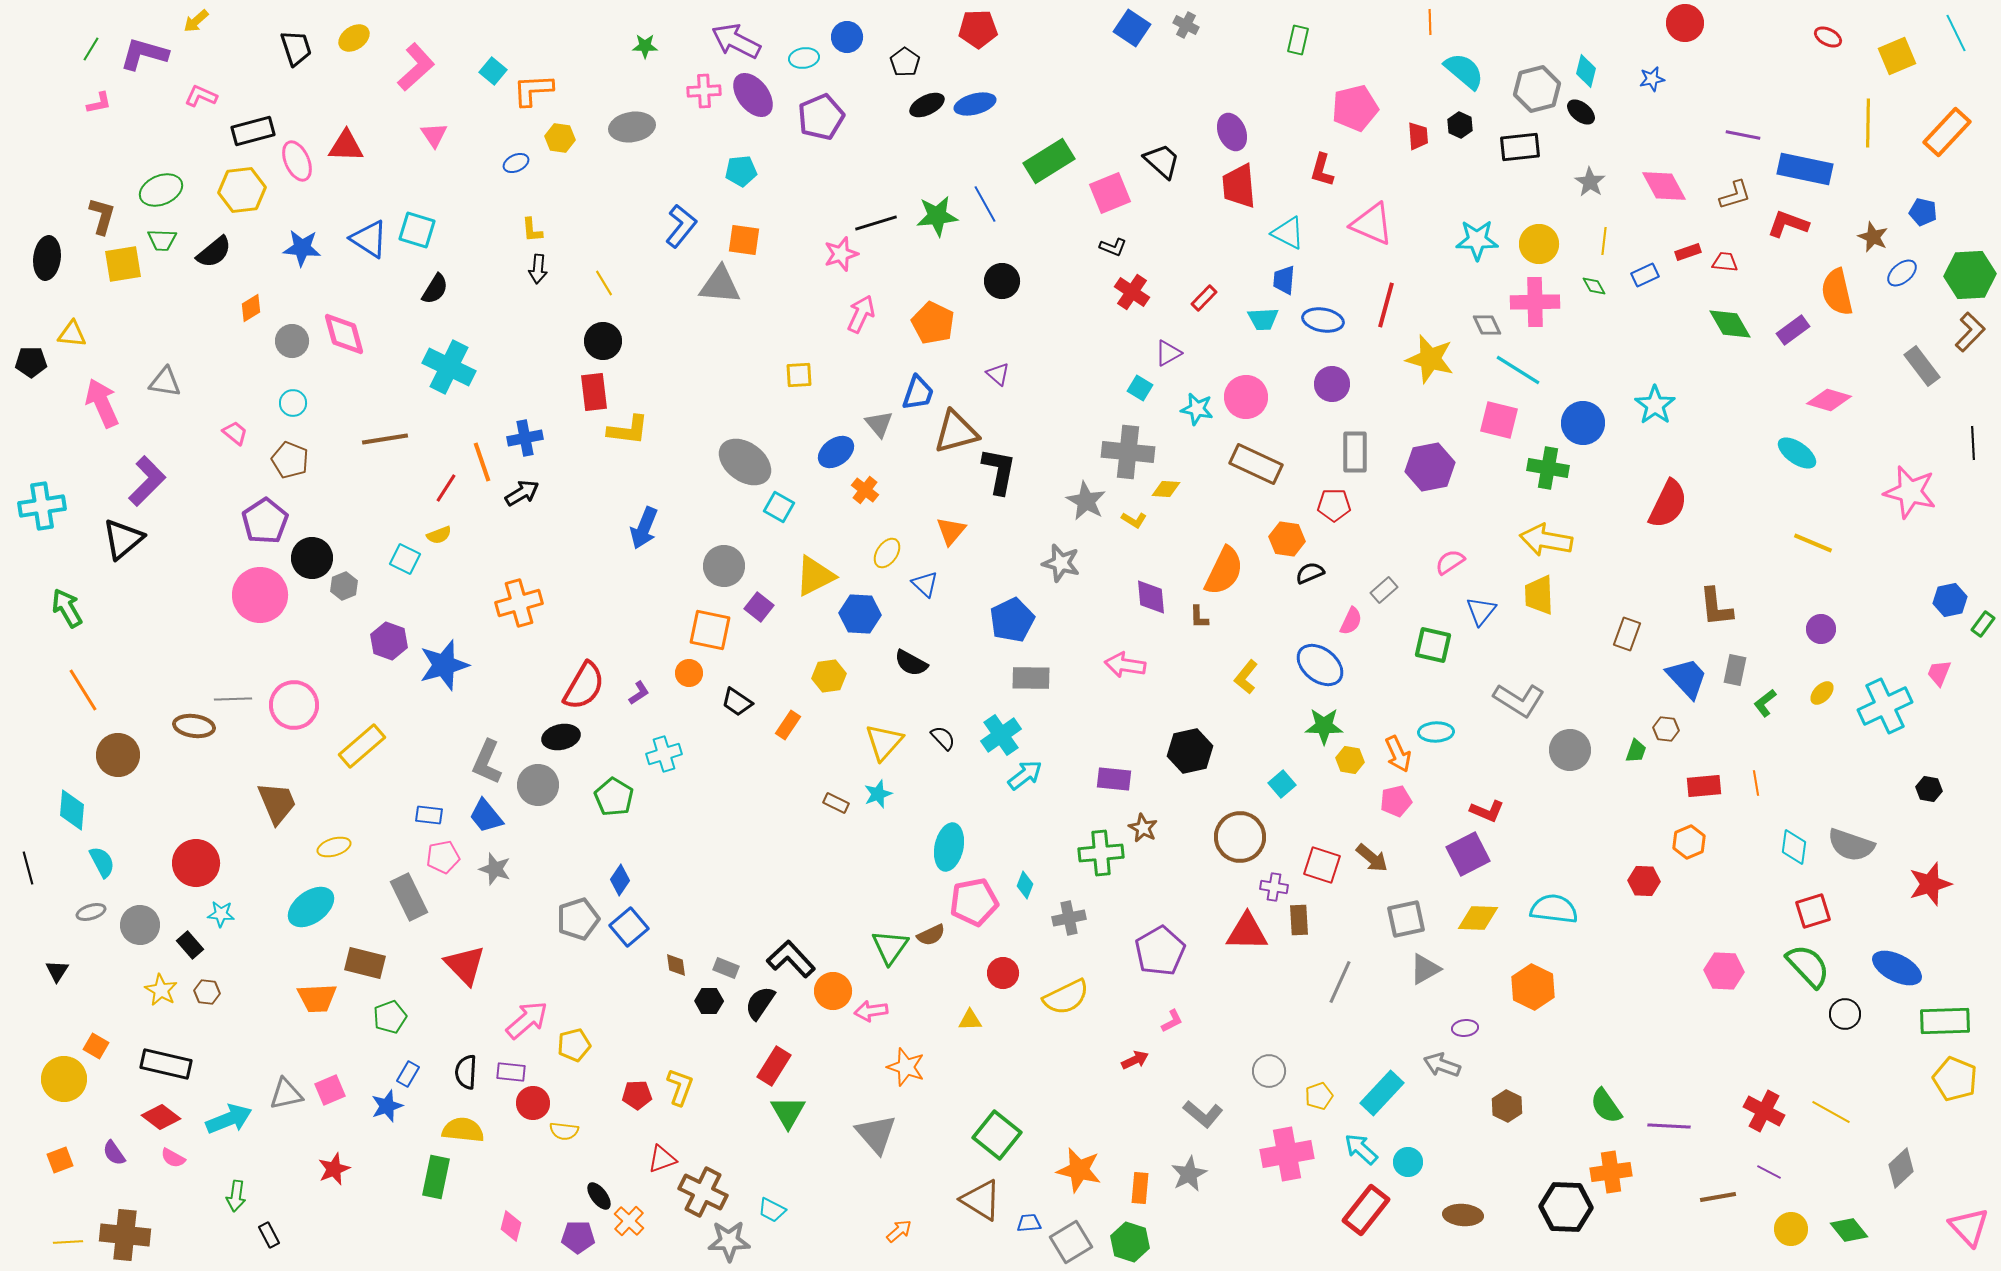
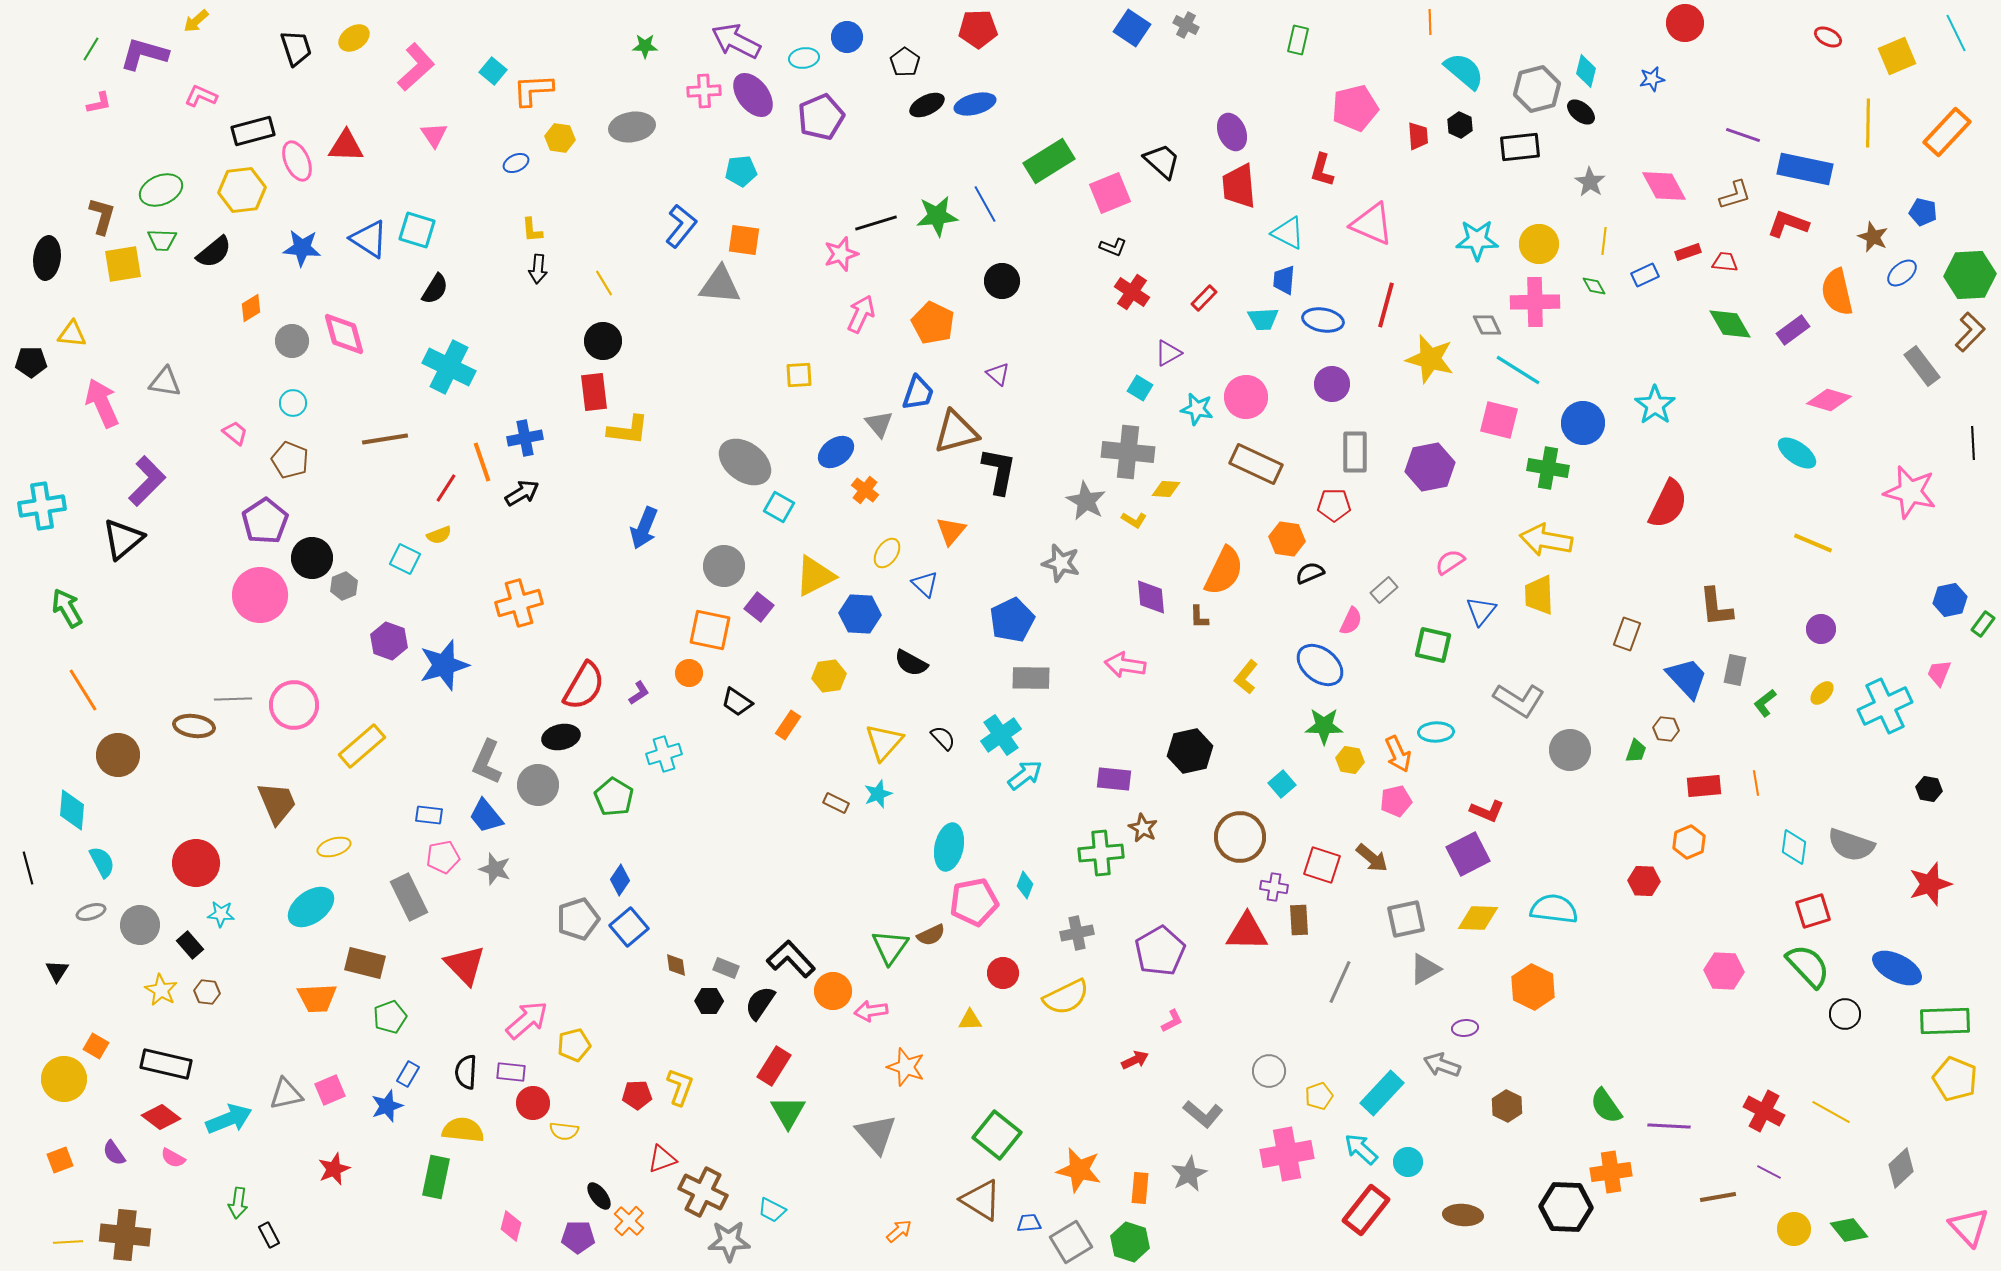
purple line at (1743, 135): rotated 8 degrees clockwise
gray cross at (1069, 918): moved 8 px right, 15 px down
green arrow at (236, 1196): moved 2 px right, 7 px down
yellow circle at (1791, 1229): moved 3 px right
